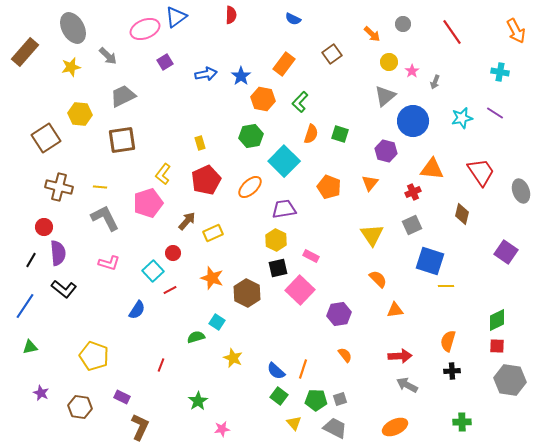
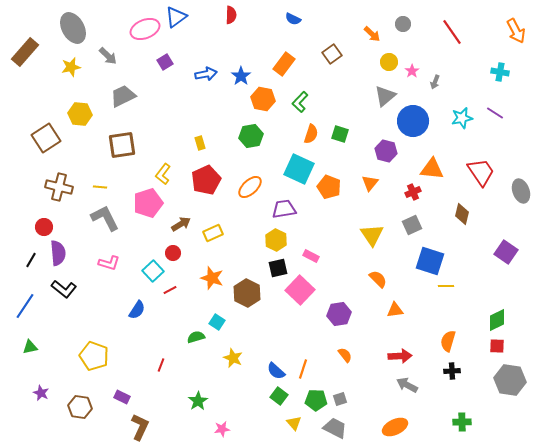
brown square at (122, 140): moved 5 px down
cyan square at (284, 161): moved 15 px right, 8 px down; rotated 20 degrees counterclockwise
brown arrow at (187, 221): moved 6 px left, 3 px down; rotated 18 degrees clockwise
